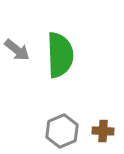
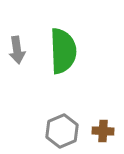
gray arrow: rotated 44 degrees clockwise
green semicircle: moved 3 px right, 4 px up
